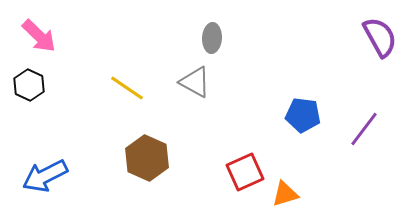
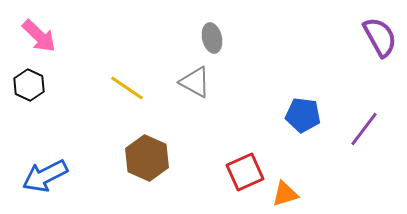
gray ellipse: rotated 16 degrees counterclockwise
